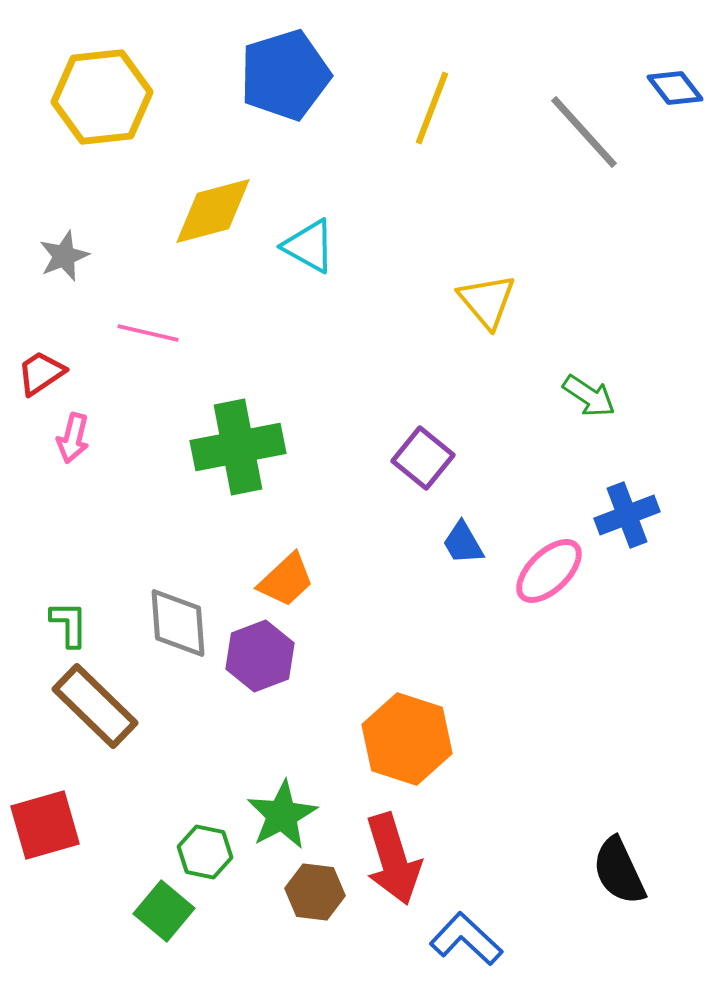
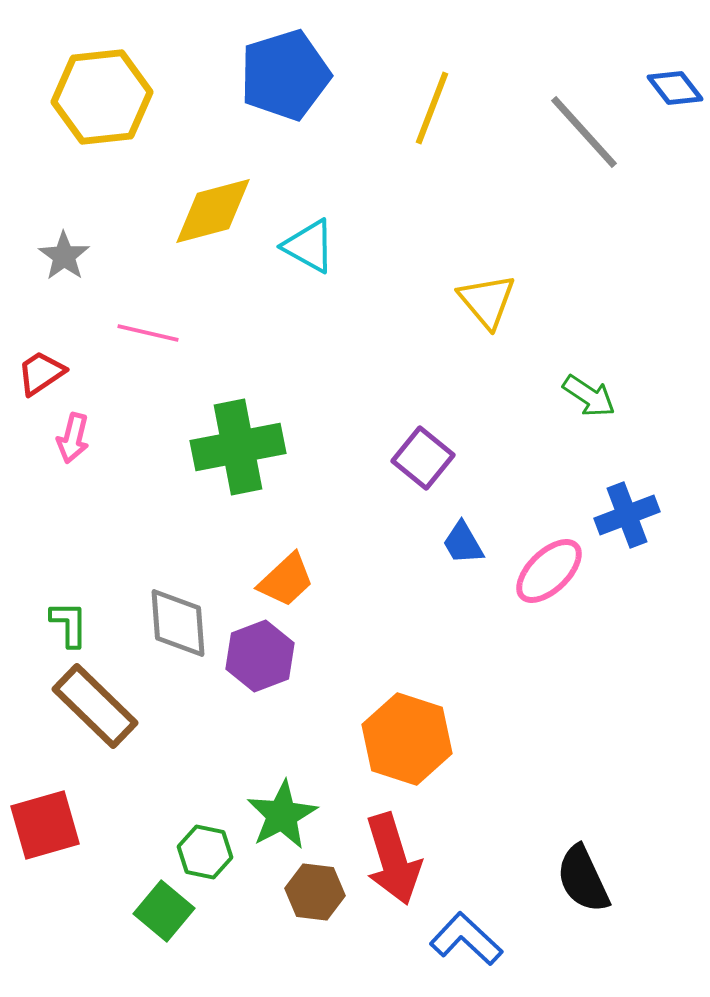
gray star: rotated 15 degrees counterclockwise
black semicircle: moved 36 px left, 8 px down
